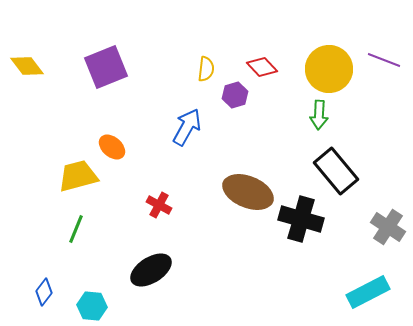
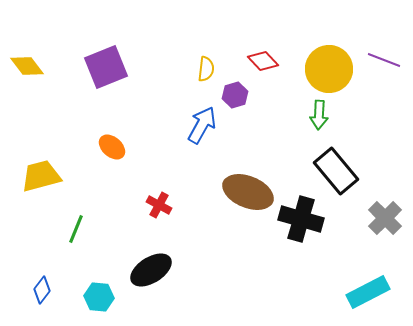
red diamond: moved 1 px right, 6 px up
blue arrow: moved 15 px right, 2 px up
yellow trapezoid: moved 37 px left
gray cross: moved 3 px left, 9 px up; rotated 12 degrees clockwise
blue diamond: moved 2 px left, 2 px up
cyan hexagon: moved 7 px right, 9 px up
